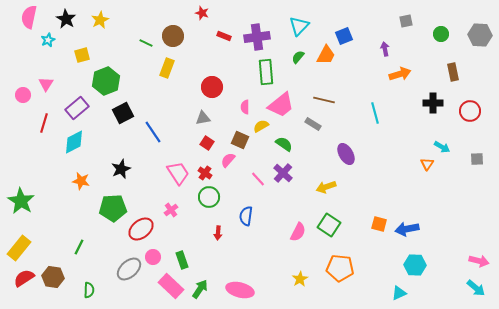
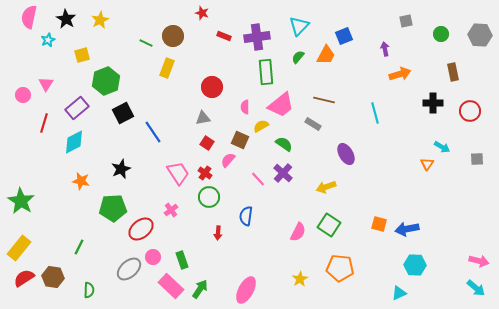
pink ellipse at (240, 290): moved 6 px right; rotated 76 degrees counterclockwise
